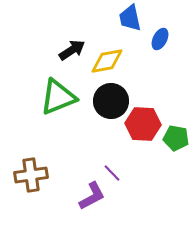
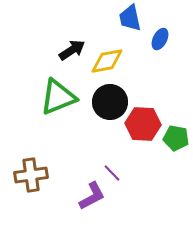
black circle: moved 1 px left, 1 px down
